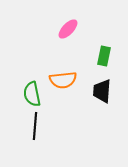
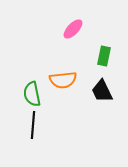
pink ellipse: moved 5 px right
black trapezoid: rotated 30 degrees counterclockwise
black line: moved 2 px left, 1 px up
